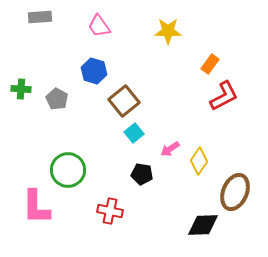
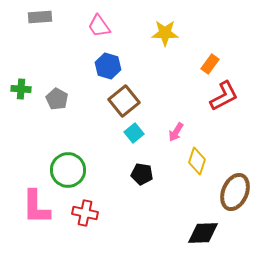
yellow star: moved 3 px left, 2 px down
blue hexagon: moved 14 px right, 5 px up
pink arrow: moved 6 px right, 17 px up; rotated 24 degrees counterclockwise
yellow diamond: moved 2 px left; rotated 16 degrees counterclockwise
red cross: moved 25 px left, 2 px down
black diamond: moved 8 px down
